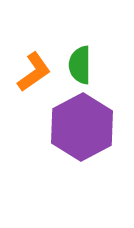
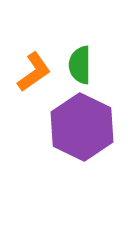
purple hexagon: rotated 6 degrees counterclockwise
